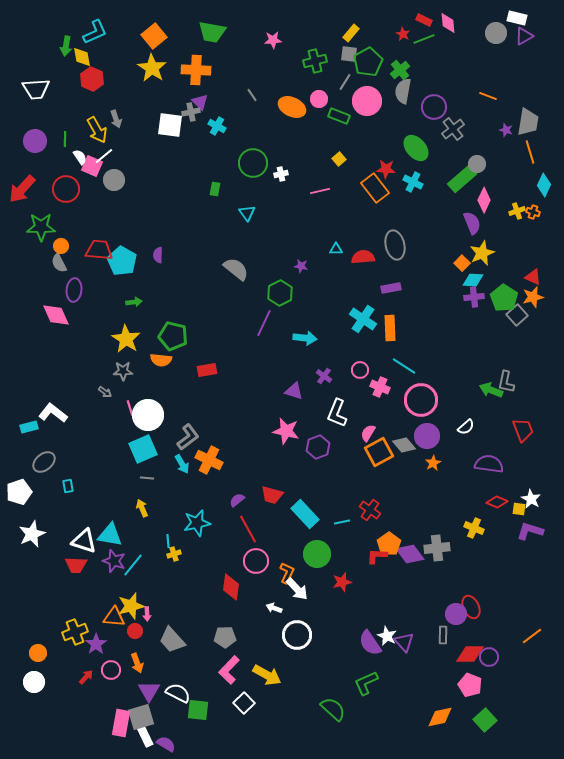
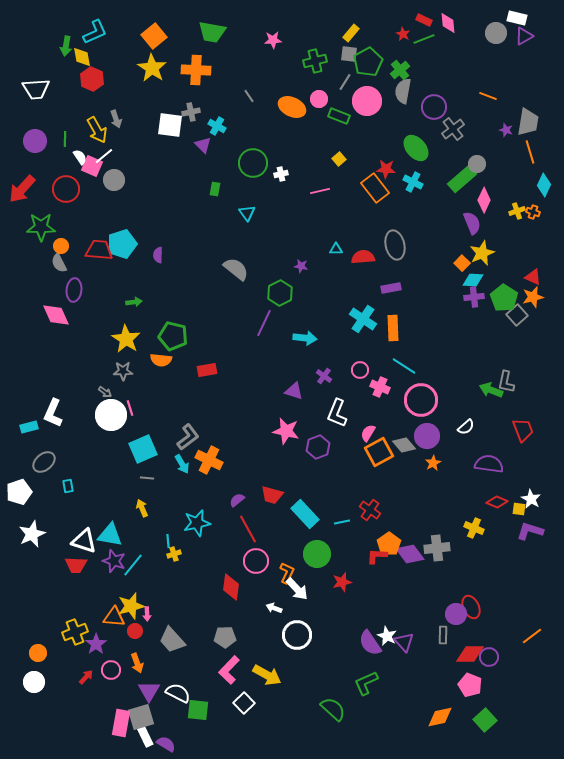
gray line at (252, 95): moved 3 px left, 1 px down
purple triangle at (200, 102): moved 3 px right, 43 px down
cyan pentagon at (122, 261): moved 17 px up; rotated 24 degrees clockwise
orange rectangle at (390, 328): moved 3 px right
white L-shape at (53, 413): rotated 104 degrees counterclockwise
white circle at (148, 415): moved 37 px left
